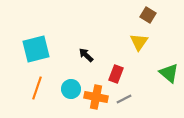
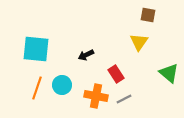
brown square: rotated 21 degrees counterclockwise
cyan square: rotated 20 degrees clockwise
black arrow: rotated 70 degrees counterclockwise
red rectangle: rotated 54 degrees counterclockwise
cyan circle: moved 9 px left, 4 px up
orange cross: moved 1 px up
